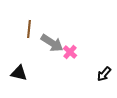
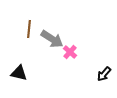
gray arrow: moved 4 px up
